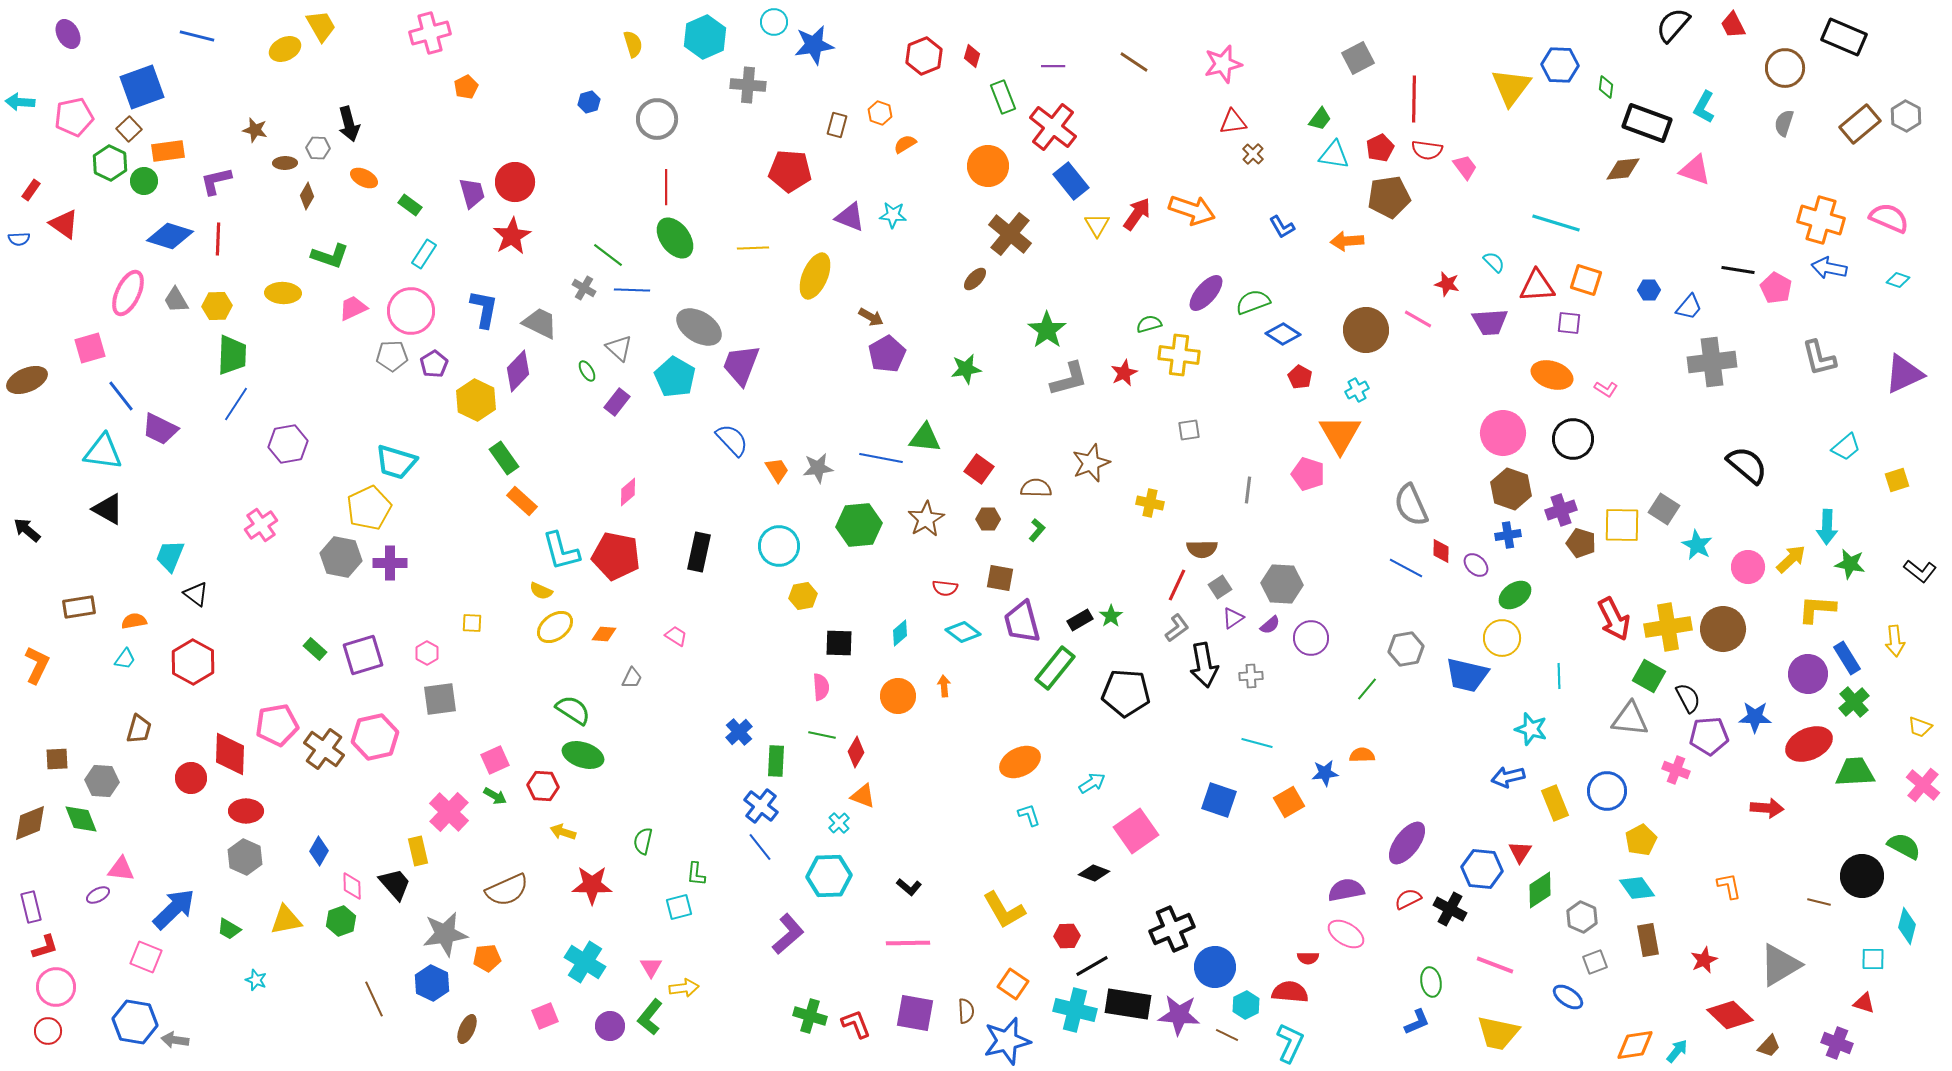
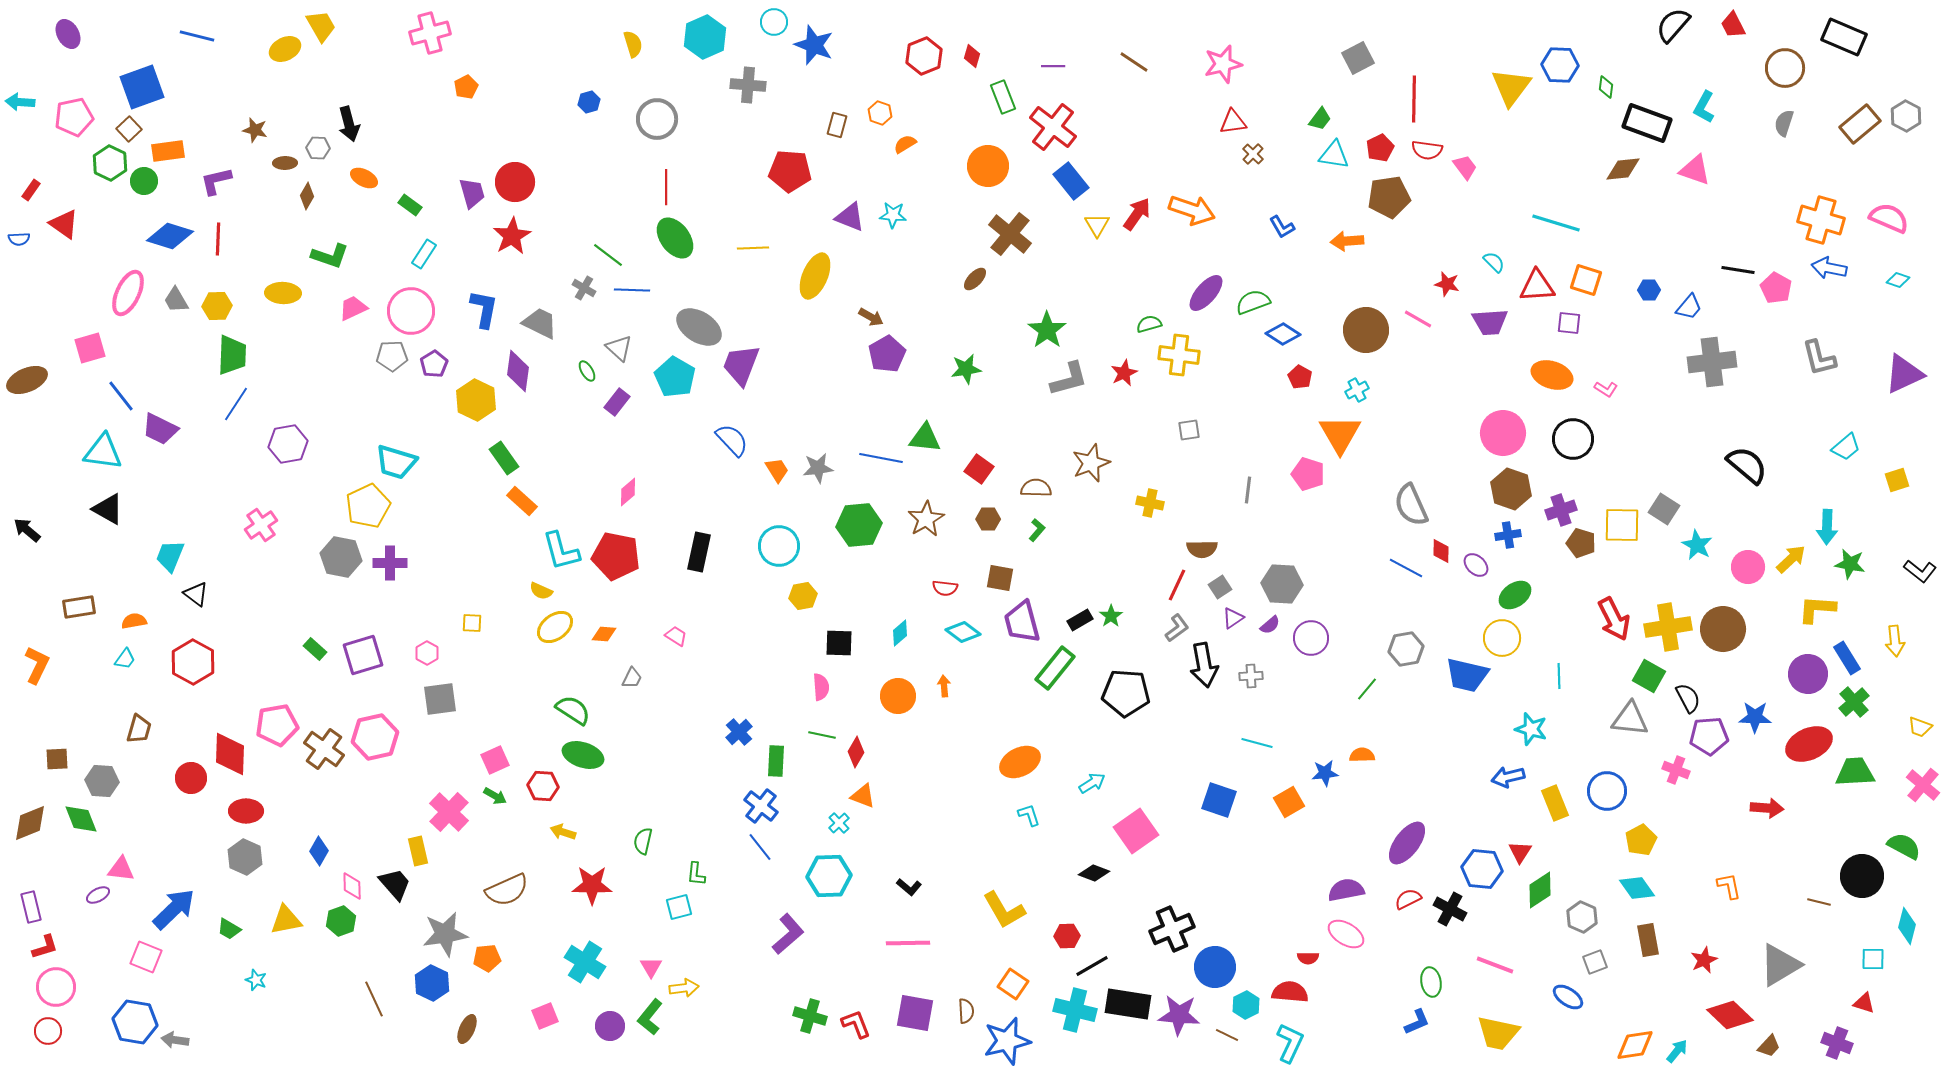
blue star at (814, 45): rotated 30 degrees clockwise
purple diamond at (518, 371): rotated 36 degrees counterclockwise
yellow pentagon at (369, 508): moved 1 px left, 2 px up
